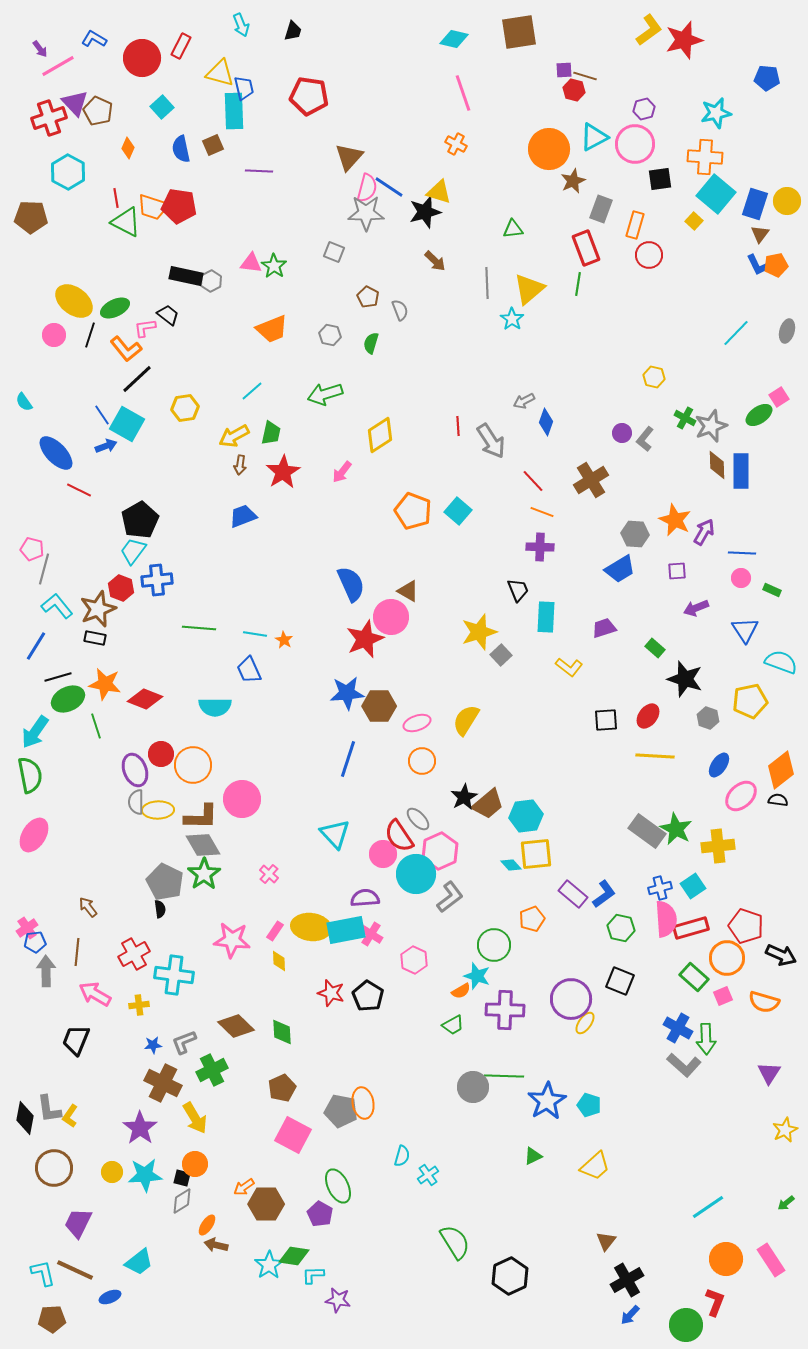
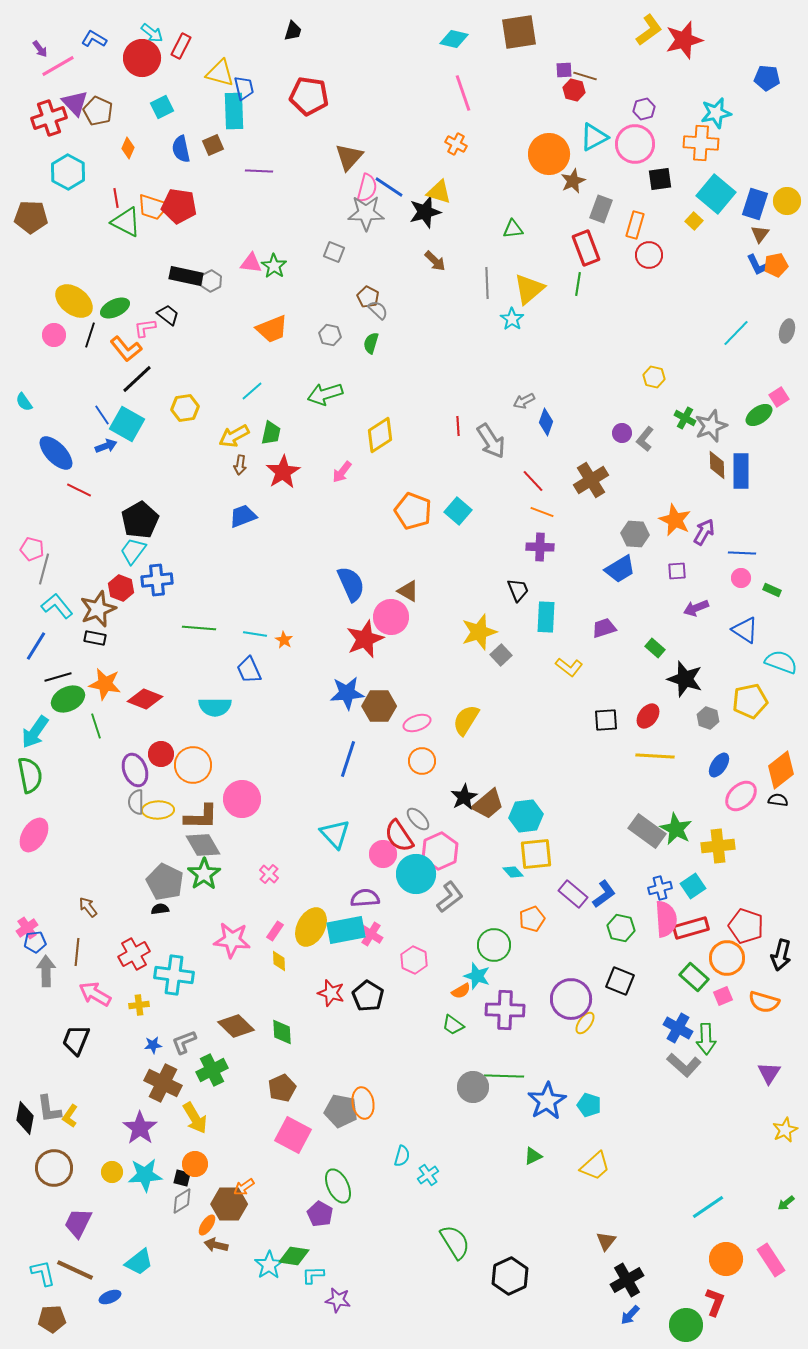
cyan arrow at (241, 25): moved 89 px left, 8 px down; rotated 30 degrees counterclockwise
cyan square at (162, 107): rotated 15 degrees clockwise
orange circle at (549, 149): moved 5 px down
orange cross at (705, 157): moved 4 px left, 14 px up
gray semicircle at (400, 310): moved 22 px left; rotated 25 degrees counterclockwise
blue triangle at (745, 630): rotated 24 degrees counterclockwise
cyan diamond at (511, 865): moved 2 px right, 7 px down
black semicircle at (160, 909): rotated 90 degrees counterclockwise
yellow ellipse at (311, 927): rotated 69 degrees counterclockwise
black arrow at (781, 955): rotated 80 degrees clockwise
green trapezoid at (453, 1025): rotated 65 degrees clockwise
brown hexagon at (266, 1204): moved 37 px left
